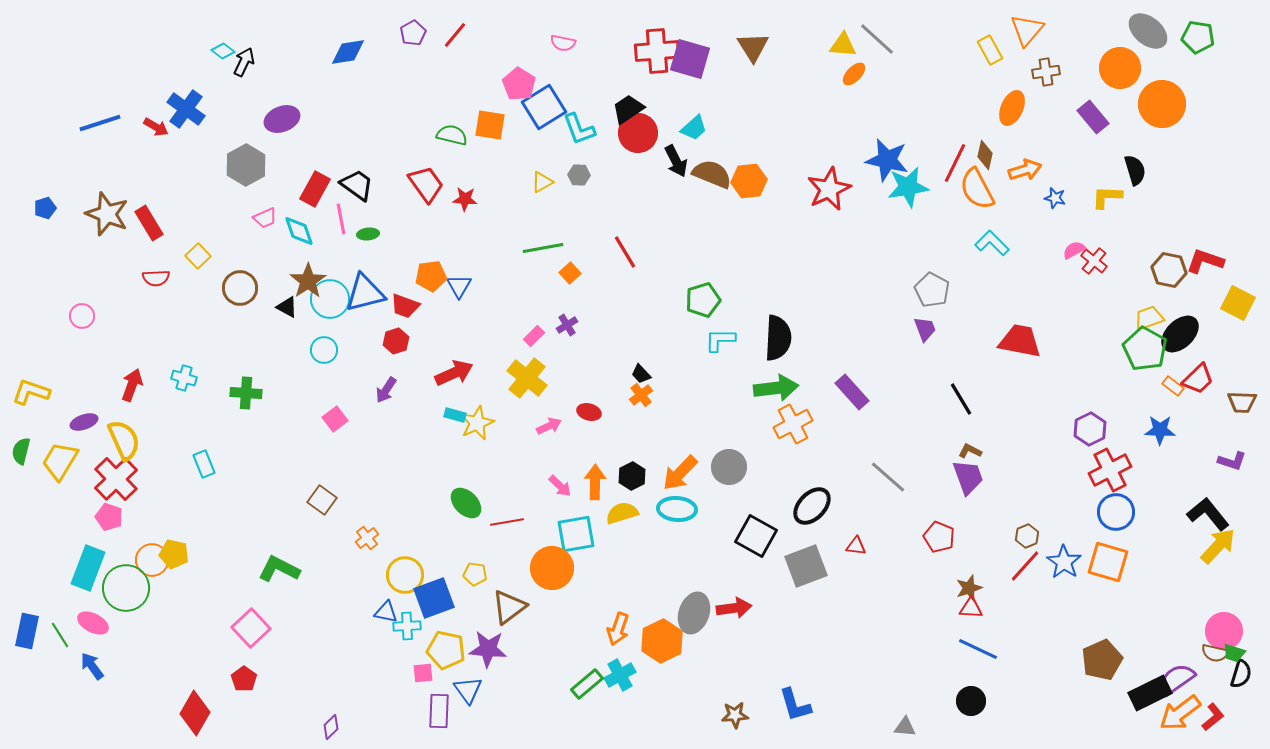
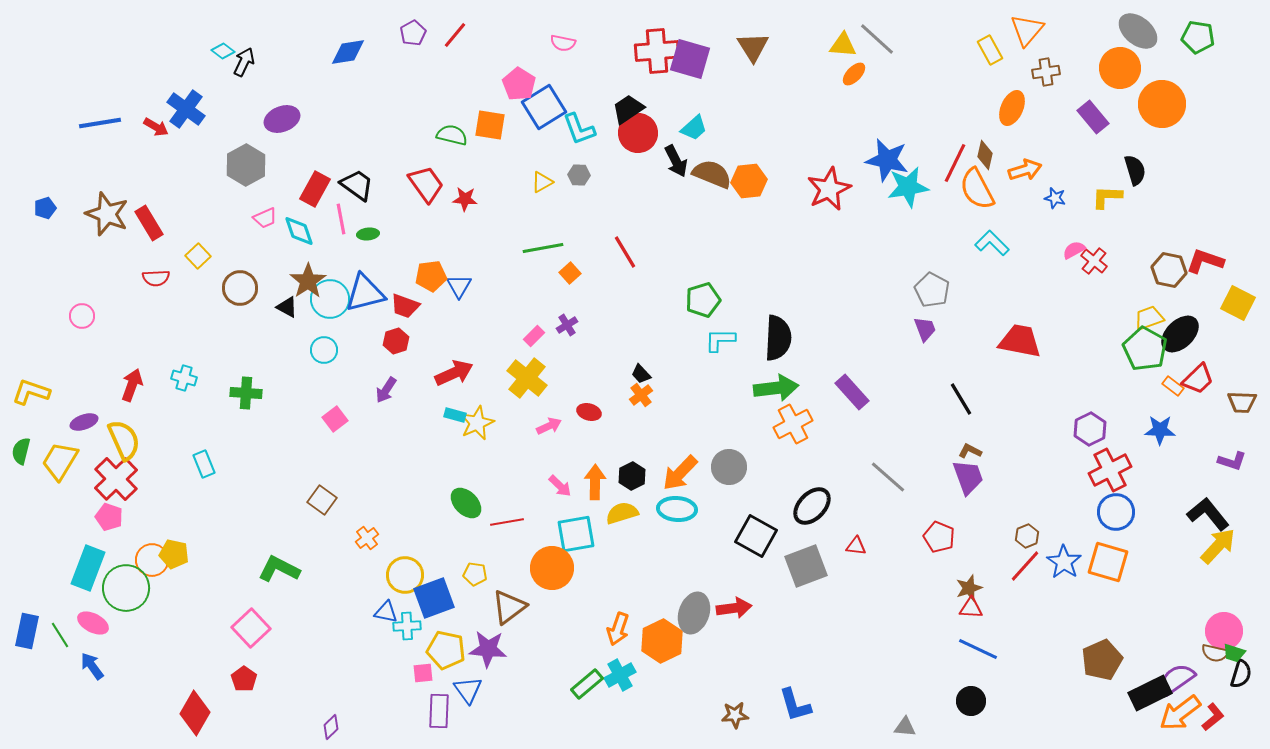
gray ellipse at (1148, 31): moved 10 px left
blue line at (100, 123): rotated 9 degrees clockwise
